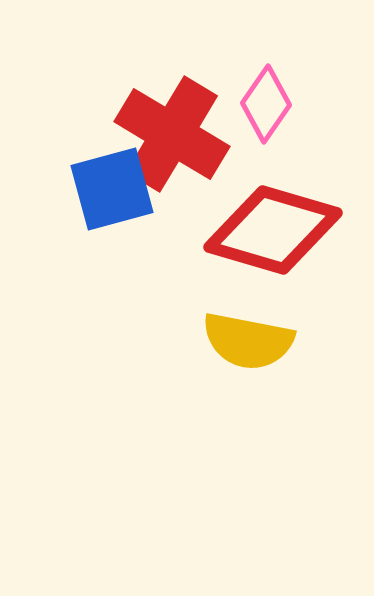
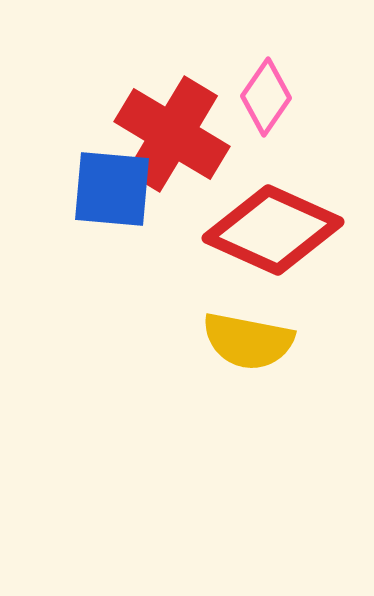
pink diamond: moved 7 px up
blue square: rotated 20 degrees clockwise
red diamond: rotated 8 degrees clockwise
